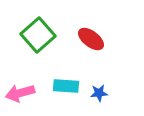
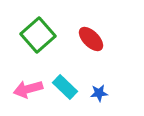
red ellipse: rotated 8 degrees clockwise
cyan rectangle: moved 1 px left, 1 px down; rotated 40 degrees clockwise
pink arrow: moved 8 px right, 4 px up
